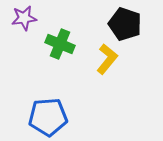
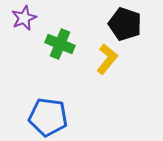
purple star: rotated 15 degrees counterclockwise
blue pentagon: rotated 12 degrees clockwise
